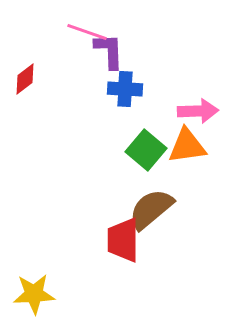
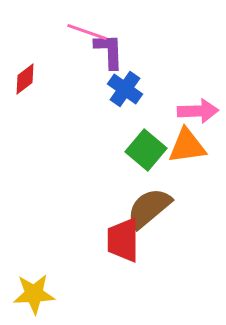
blue cross: rotated 32 degrees clockwise
brown semicircle: moved 2 px left, 1 px up
